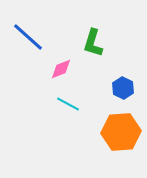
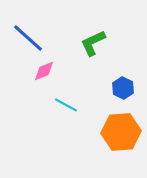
blue line: moved 1 px down
green L-shape: rotated 48 degrees clockwise
pink diamond: moved 17 px left, 2 px down
cyan line: moved 2 px left, 1 px down
